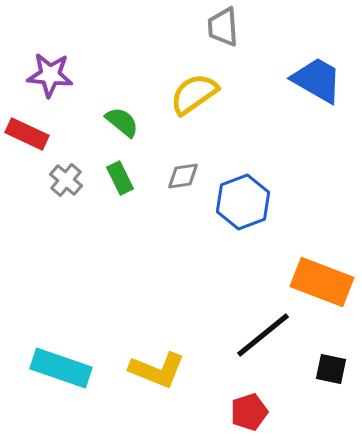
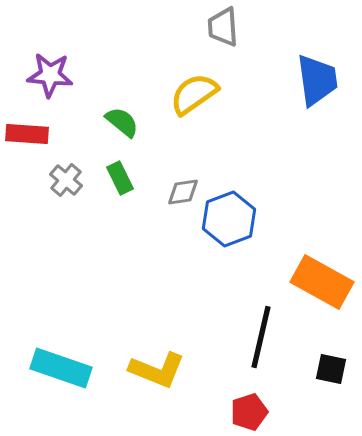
blue trapezoid: rotated 52 degrees clockwise
red rectangle: rotated 21 degrees counterclockwise
gray diamond: moved 16 px down
blue hexagon: moved 14 px left, 17 px down
orange rectangle: rotated 8 degrees clockwise
black line: moved 2 px left, 2 px down; rotated 38 degrees counterclockwise
